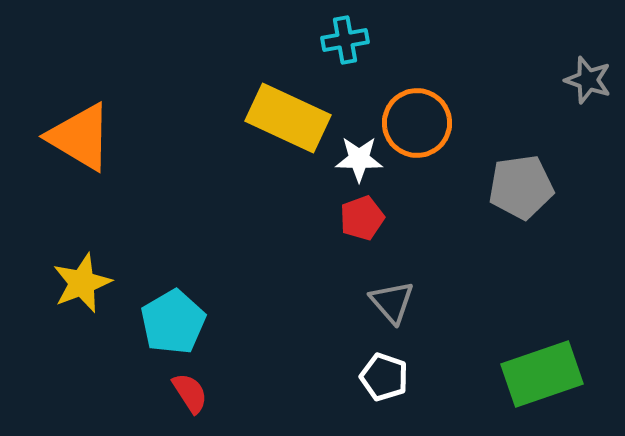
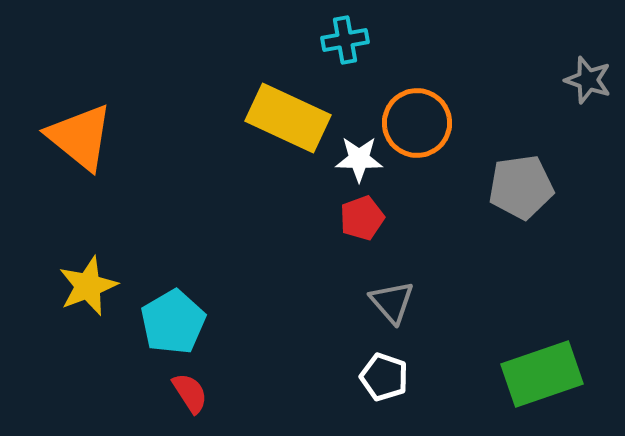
orange triangle: rotated 8 degrees clockwise
yellow star: moved 6 px right, 3 px down
